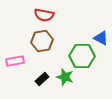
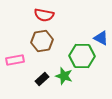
pink rectangle: moved 1 px up
green star: moved 1 px left, 1 px up
